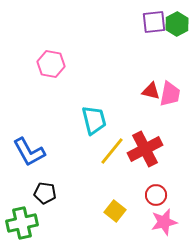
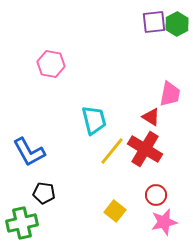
red triangle: moved 26 px down; rotated 18 degrees clockwise
red cross: rotated 32 degrees counterclockwise
black pentagon: moved 1 px left
